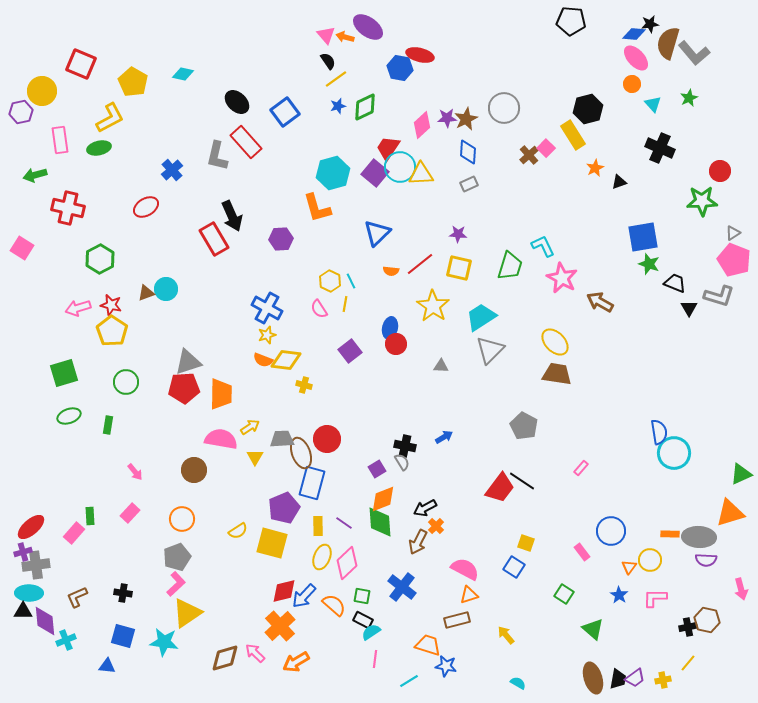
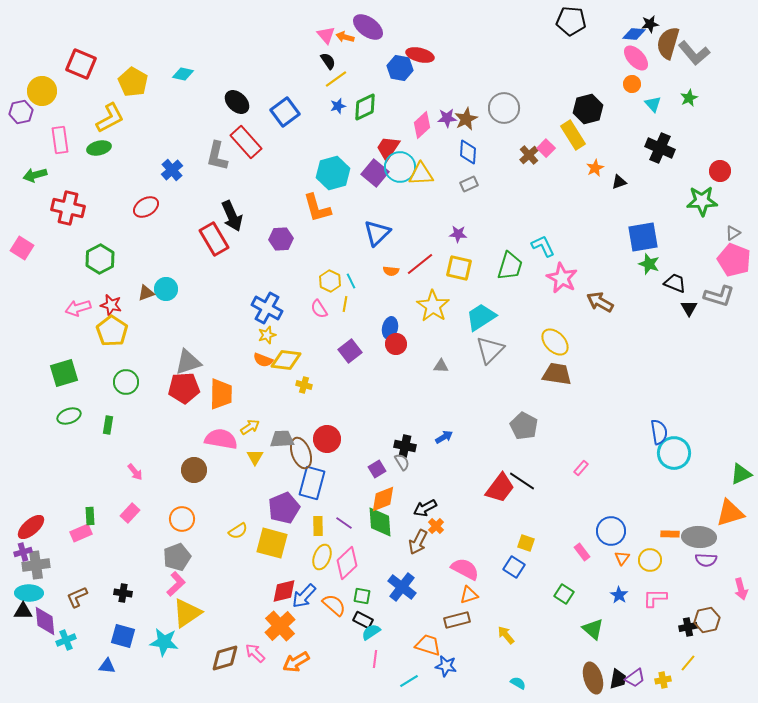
pink rectangle at (74, 533): moved 7 px right; rotated 25 degrees clockwise
orange triangle at (629, 567): moved 7 px left, 9 px up
brown hexagon at (707, 620): rotated 25 degrees counterclockwise
